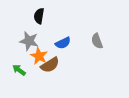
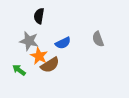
gray semicircle: moved 1 px right, 2 px up
